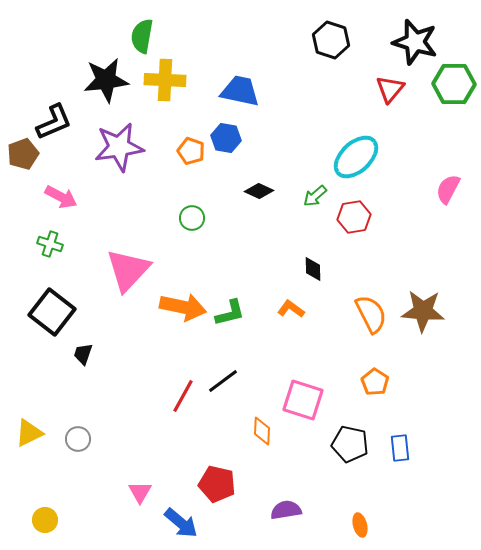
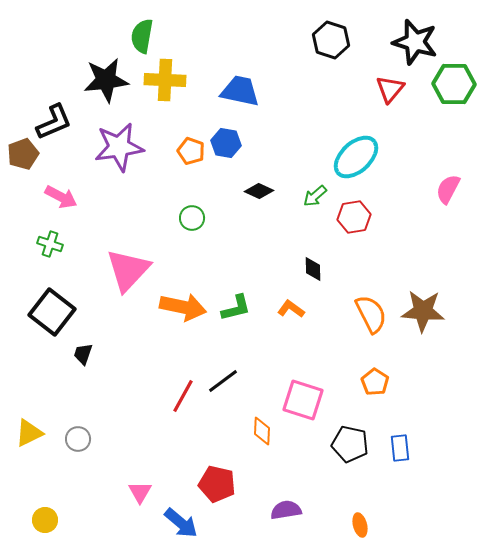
blue hexagon at (226, 138): moved 5 px down
green L-shape at (230, 313): moved 6 px right, 5 px up
